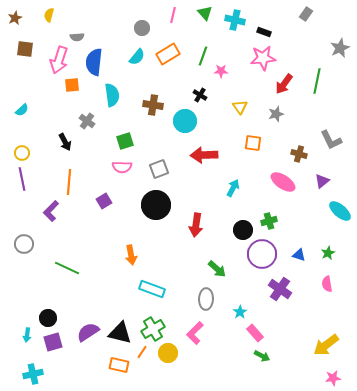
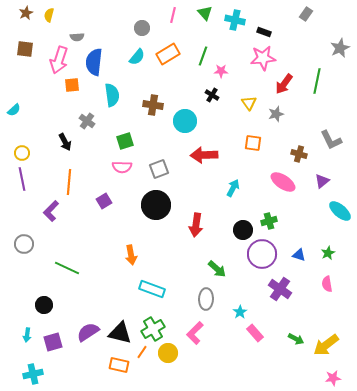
brown star at (15, 18): moved 11 px right, 5 px up
black cross at (200, 95): moved 12 px right
yellow triangle at (240, 107): moved 9 px right, 4 px up
cyan semicircle at (22, 110): moved 8 px left
black circle at (48, 318): moved 4 px left, 13 px up
green arrow at (262, 356): moved 34 px right, 17 px up
